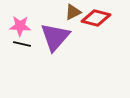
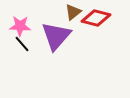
brown triangle: rotated 12 degrees counterclockwise
purple triangle: moved 1 px right, 1 px up
black line: rotated 36 degrees clockwise
